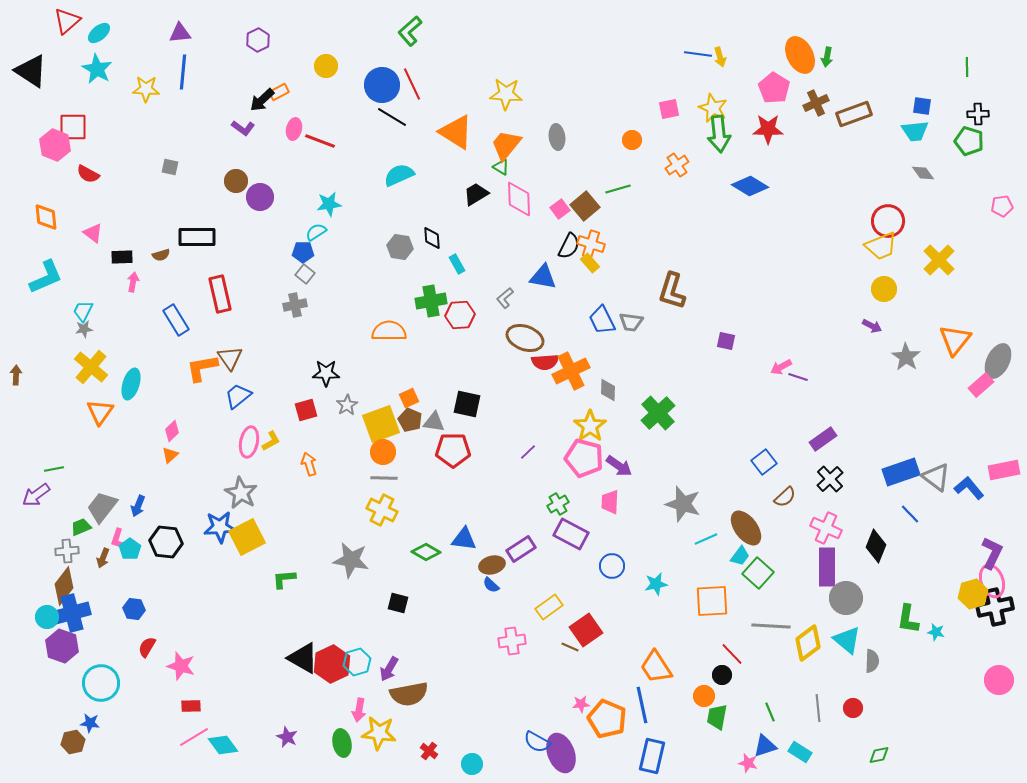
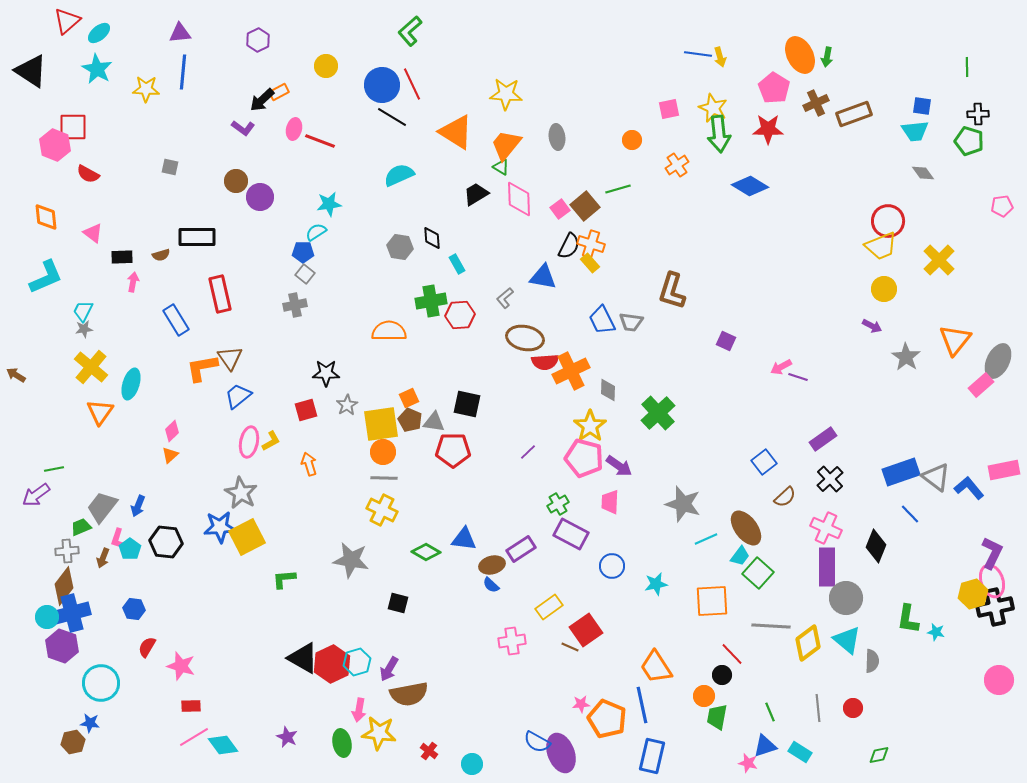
brown ellipse at (525, 338): rotated 9 degrees counterclockwise
purple square at (726, 341): rotated 12 degrees clockwise
brown arrow at (16, 375): rotated 60 degrees counterclockwise
yellow square at (381, 424): rotated 12 degrees clockwise
